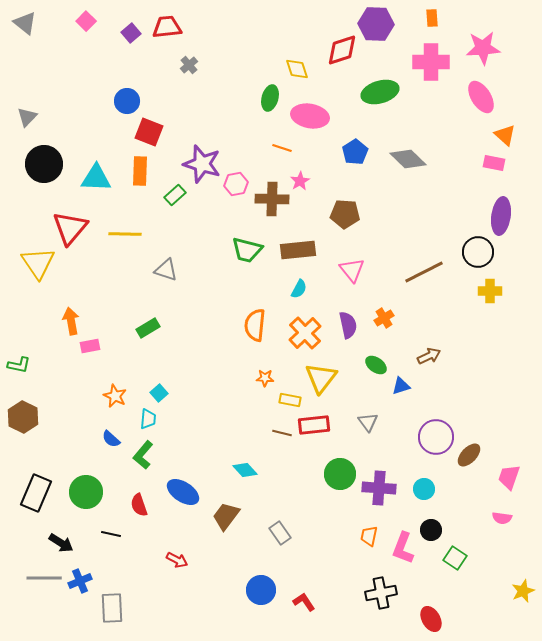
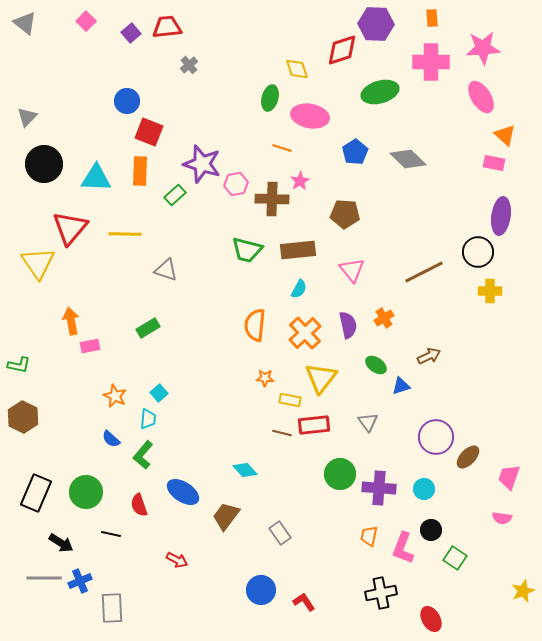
brown ellipse at (469, 455): moved 1 px left, 2 px down
